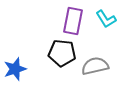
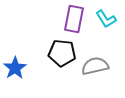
purple rectangle: moved 1 px right, 2 px up
blue star: moved 1 px up; rotated 15 degrees counterclockwise
